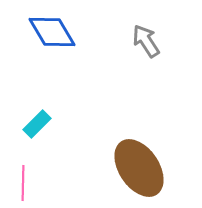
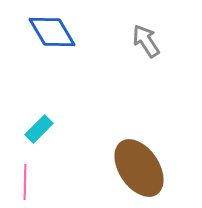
cyan rectangle: moved 2 px right, 5 px down
pink line: moved 2 px right, 1 px up
